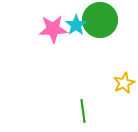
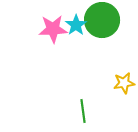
green circle: moved 2 px right
yellow star: rotated 15 degrees clockwise
